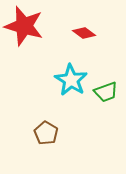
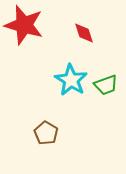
red star: moved 1 px up
red diamond: rotated 35 degrees clockwise
green trapezoid: moved 7 px up
